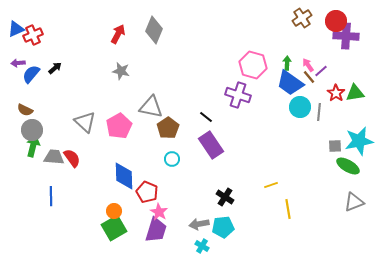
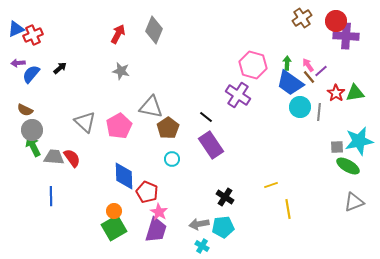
black arrow at (55, 68): moved 5 px right
purple cross at (238, 95): rotated 15 degrees clockwise
green arrow at (33, 146): rotated 40 degrees counterclockwise
gray square at (335, 146): moved 2 px right, 1 px down
